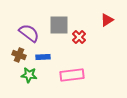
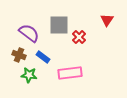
red triangle: rotated 24 degrees counterclockwise
blue rectangle: rotated 40 degrees clockwise
pink rectangle: moved 2 px left, 2 px up
